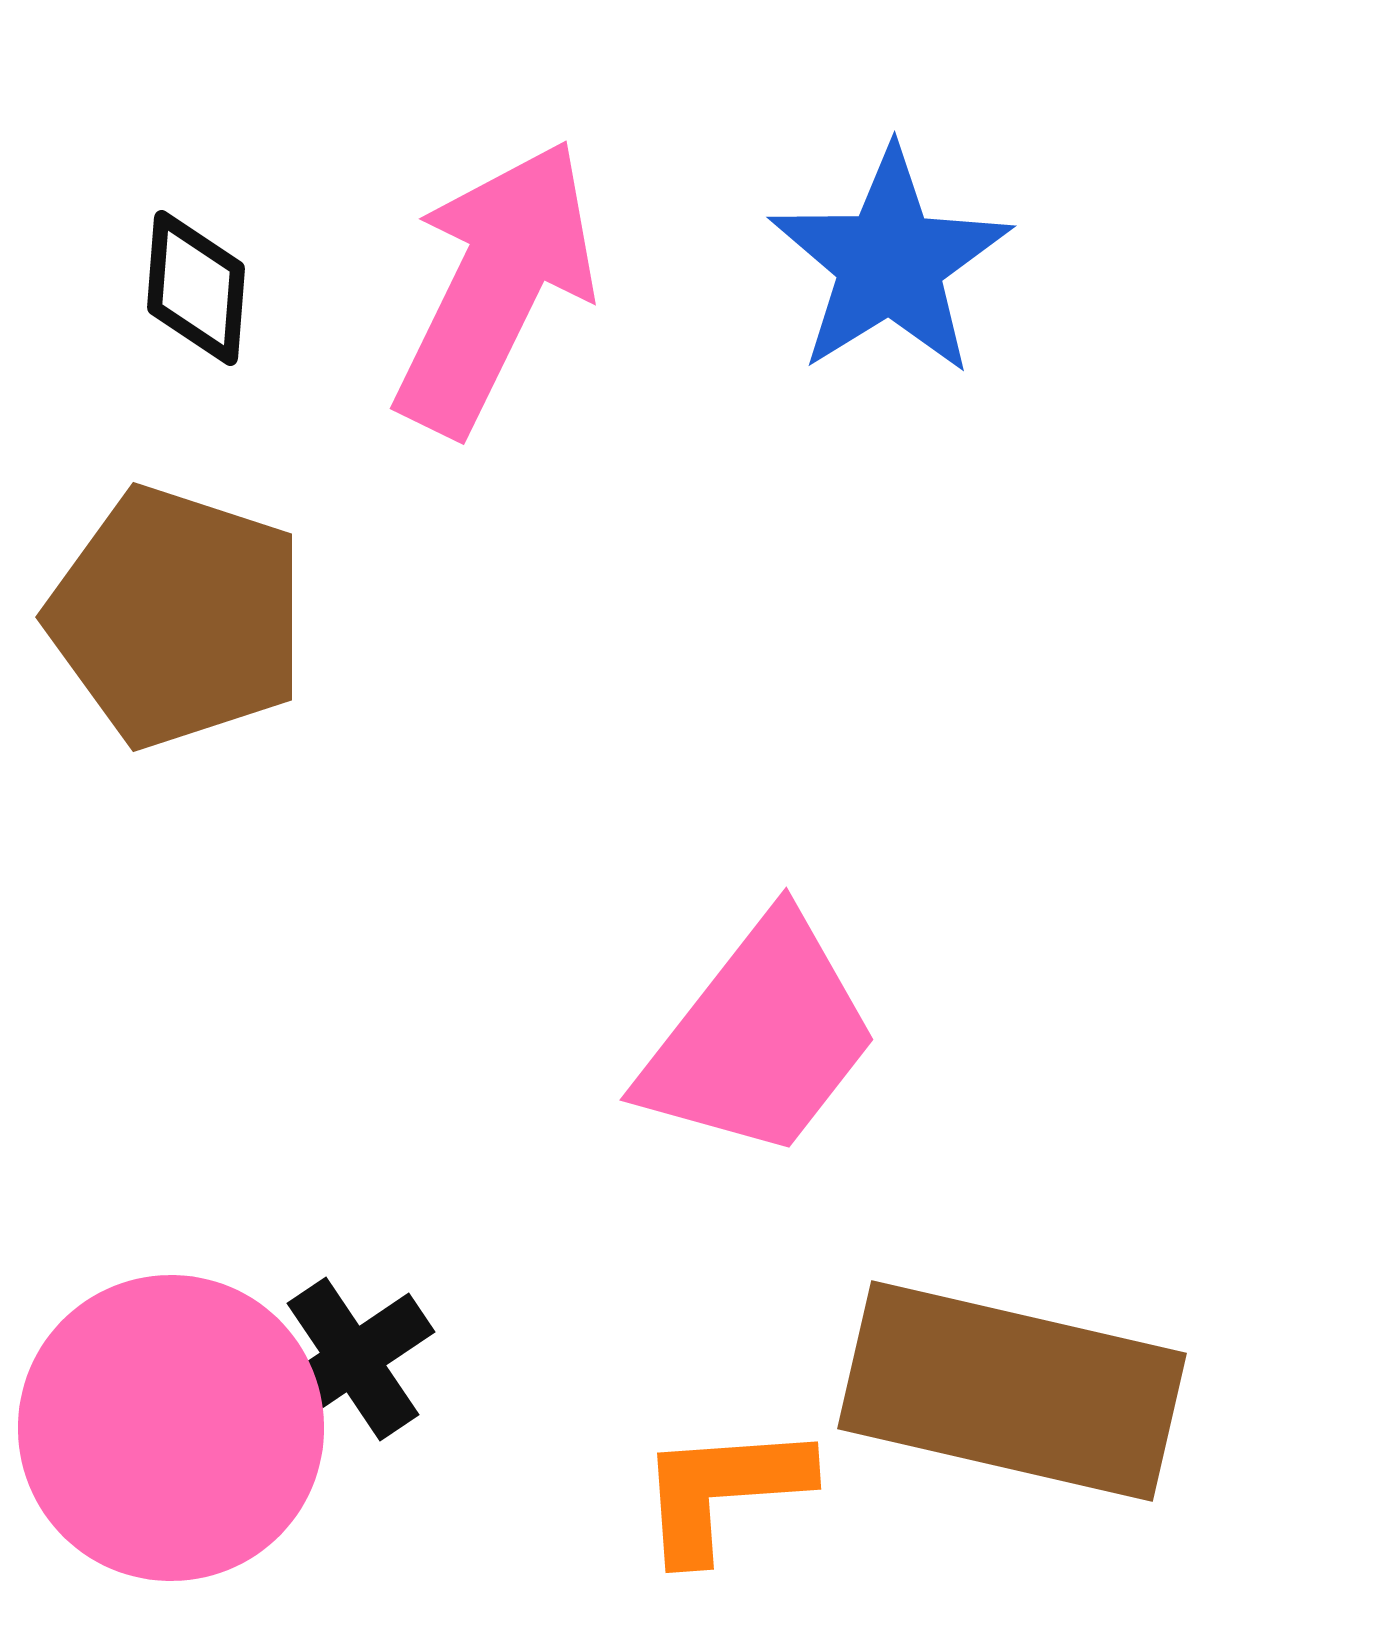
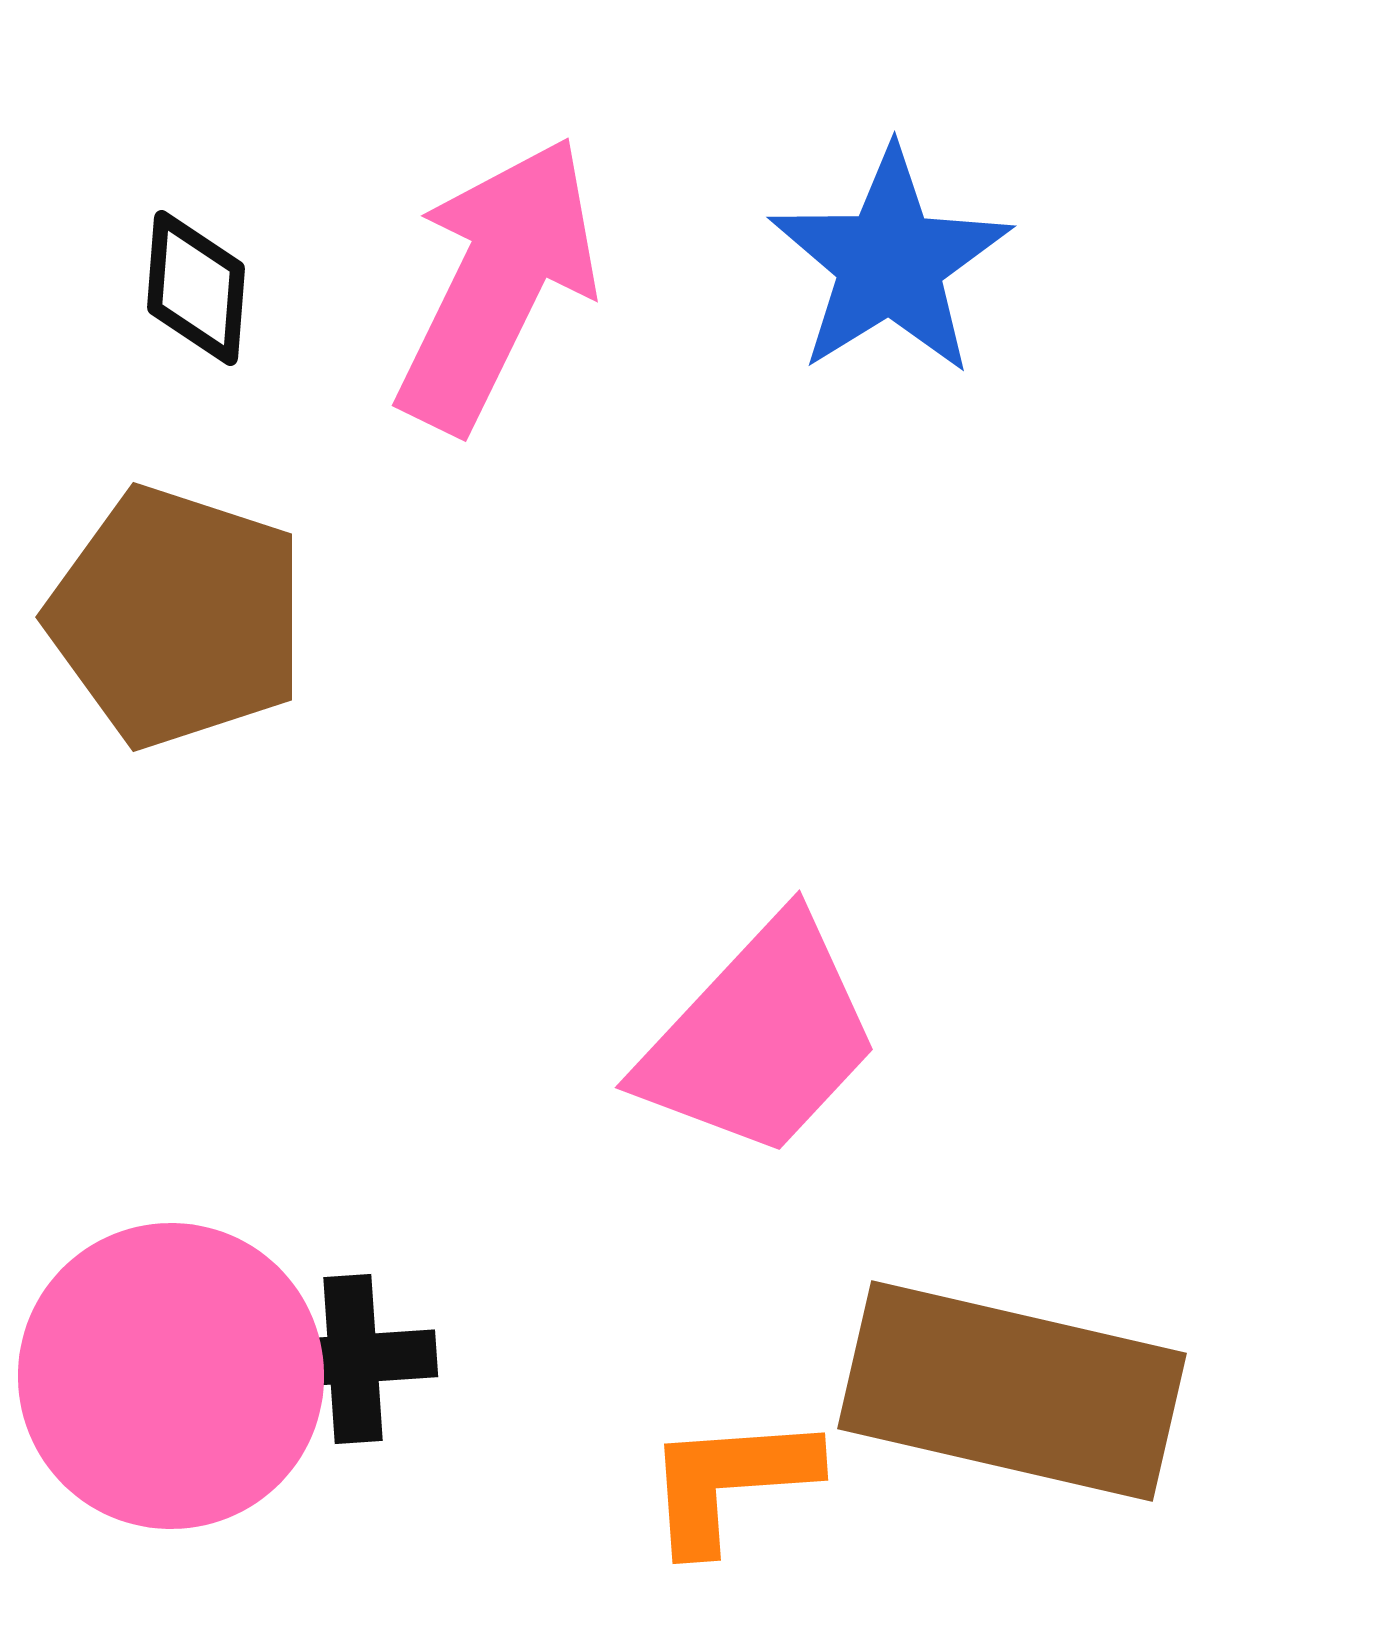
pink arrow: moved 2 px right, 3 px up
pink trapezoid: rotated 5 degrees clockwise
black cross: rotated 30 degrees clockwise
pink circle: moved 52 px up
orange L-shape: moved 7 px right, 9 px up
